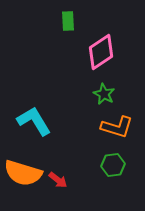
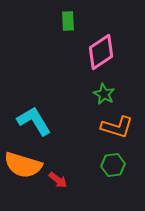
orange semicircle: moved 8 px up
